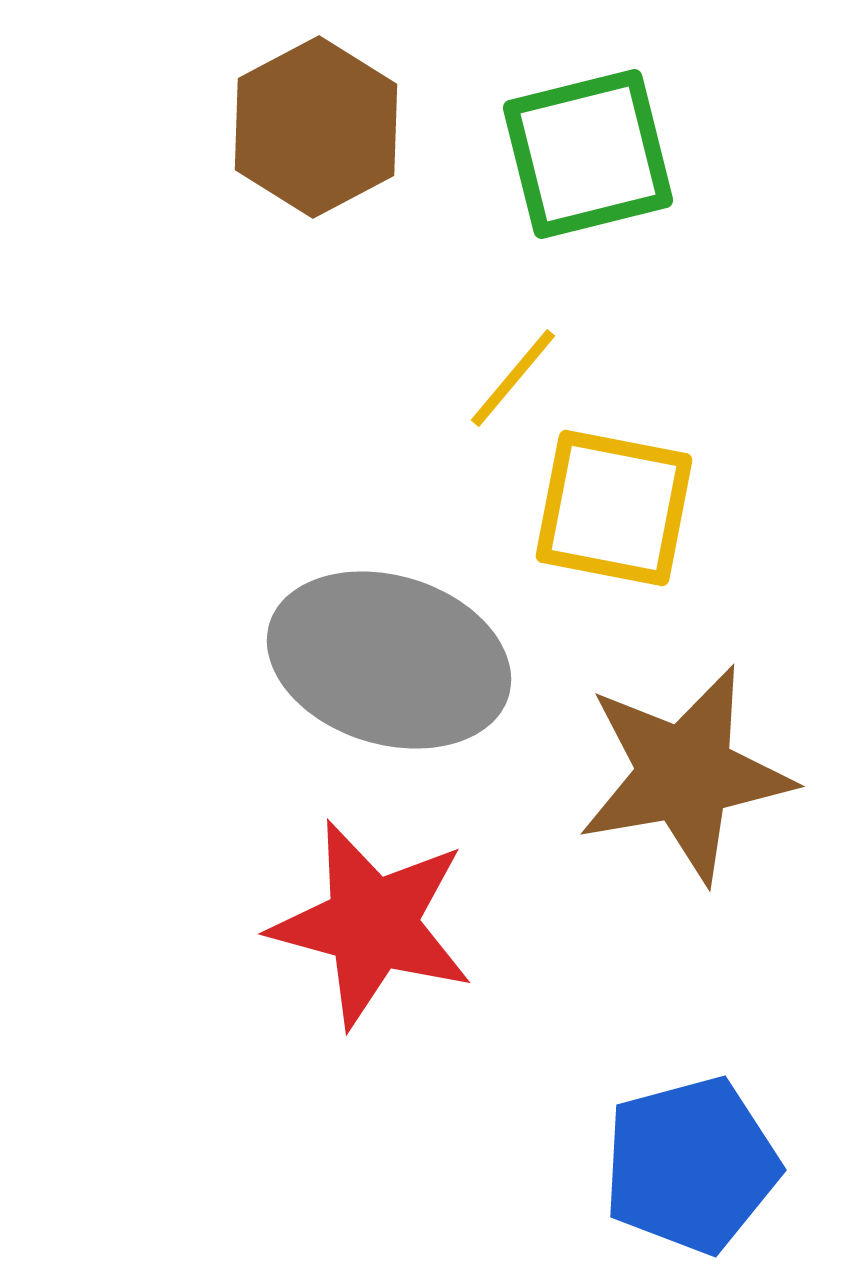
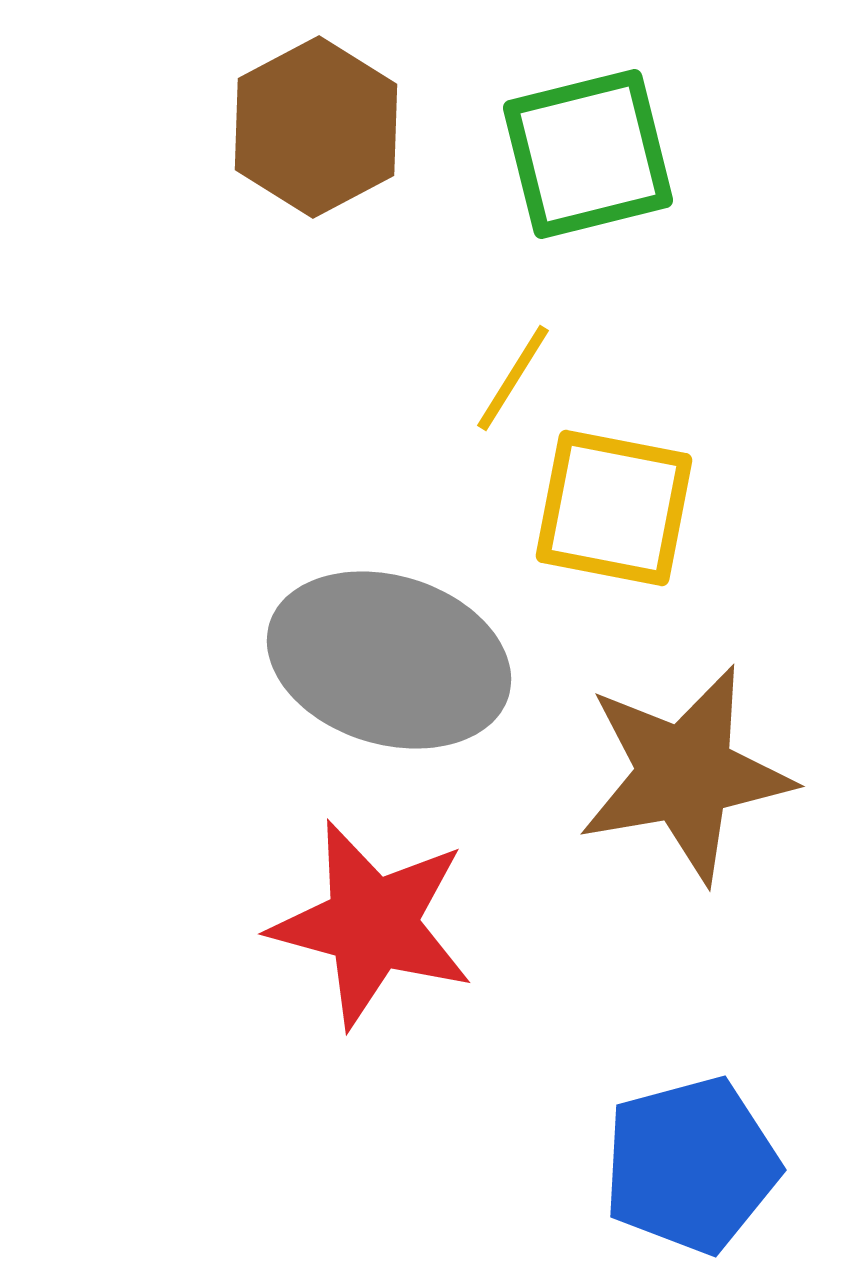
yellow line: rotated 8 degrees counterclockwise
